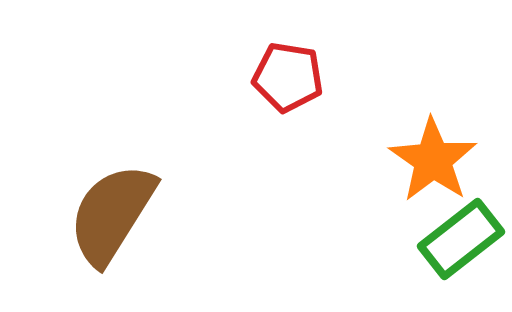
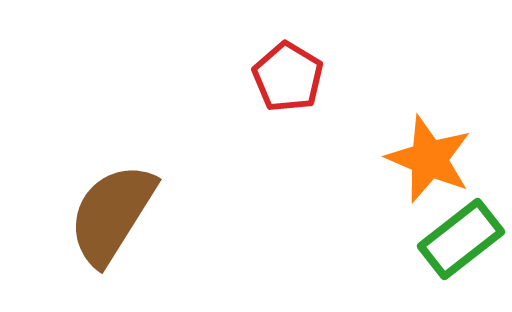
red pentagon: rotated 22 degrees clockwise
orange star: moved 4 px left, 1 px up; rotated 12 degrees counterclockwise
